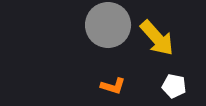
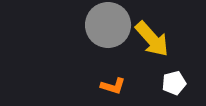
yellow arrow: moved 5 px left, 1 px down
white pentagon: moved 3 px up; rotated 25 degrees counterclockwise
